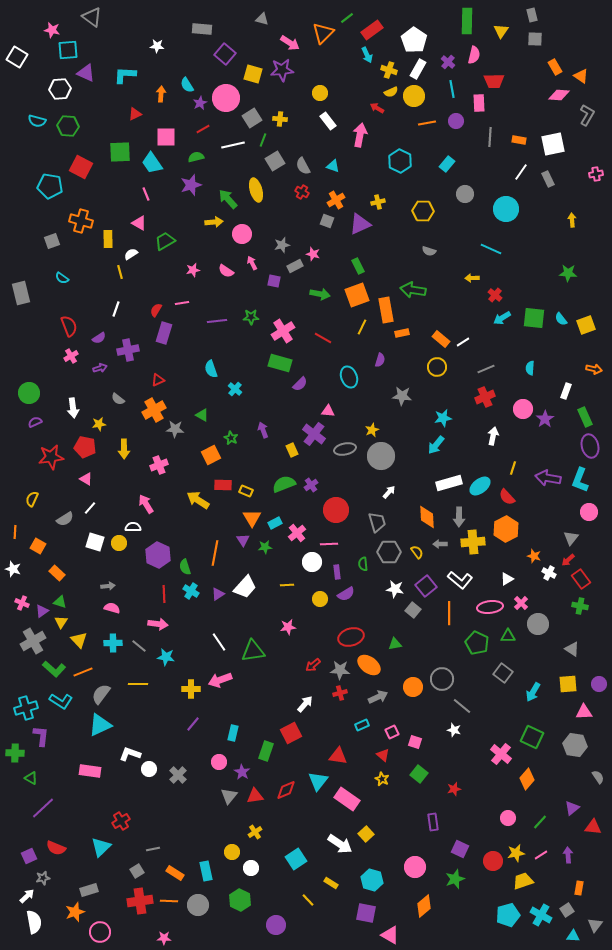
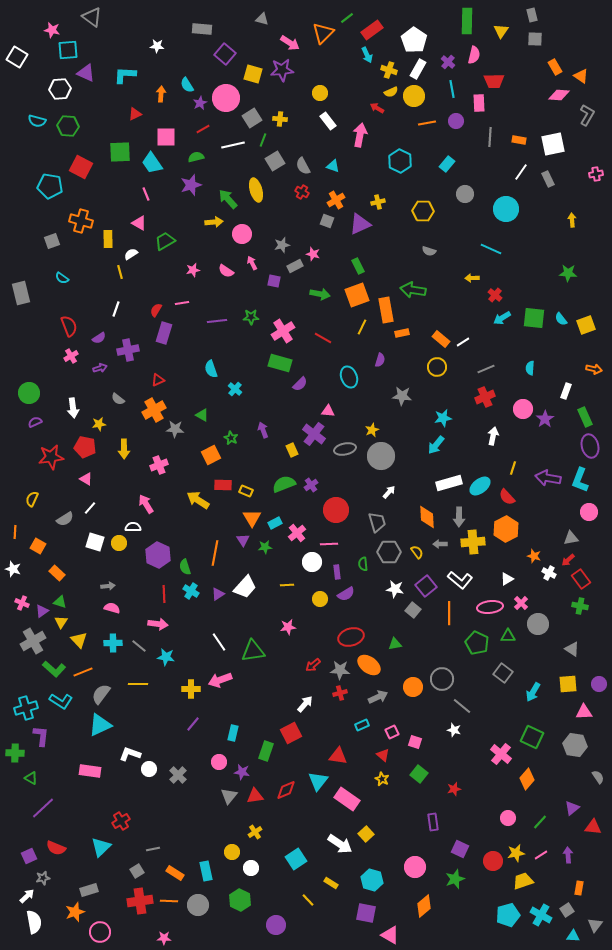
gray triangle at (571, 538): rotated 42 degrees clockwise
purple star at (242, 772): rotated 21 degrees counterclockwise
